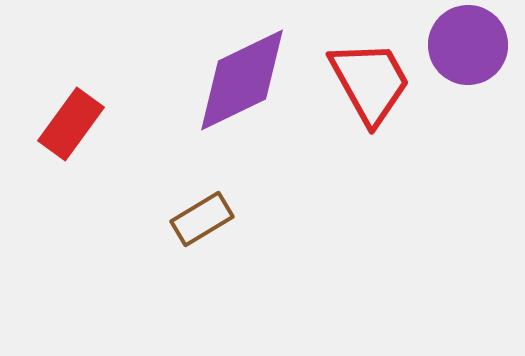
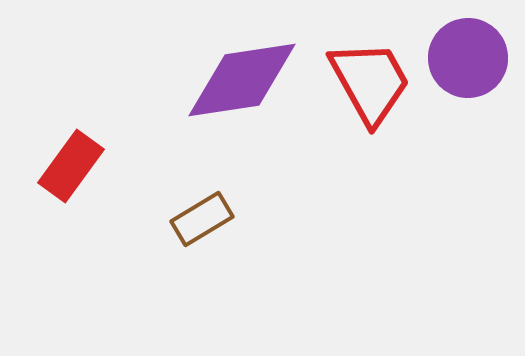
purple circle: moved 13 px down
purple diamond: rotated 17 degrees clockwise
red rectangle: moved 42 px down
